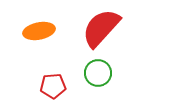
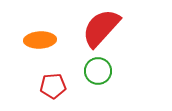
orange ellipse: moved 1 px right, 9 px down; rotated 8 degrees clockwise
green circle: moved 2 px up
